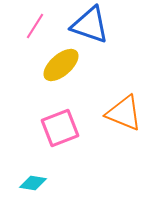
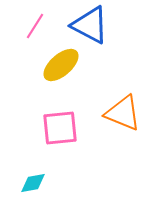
blue triangle: rotated 9 degrees clockwise
orange triangle: moved 1 px left
pink square: rotated 15 degrees clockwise
cyan diamond: rotated 20 degrees counterclockwise
